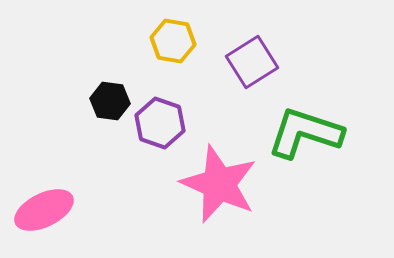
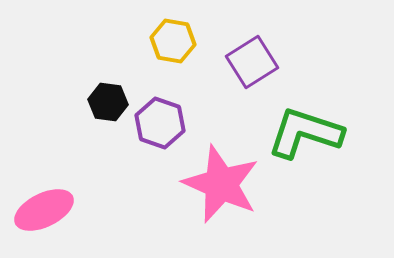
black hexagon: moved 2 px left, 1 px down
pink star: moved 2 px right
